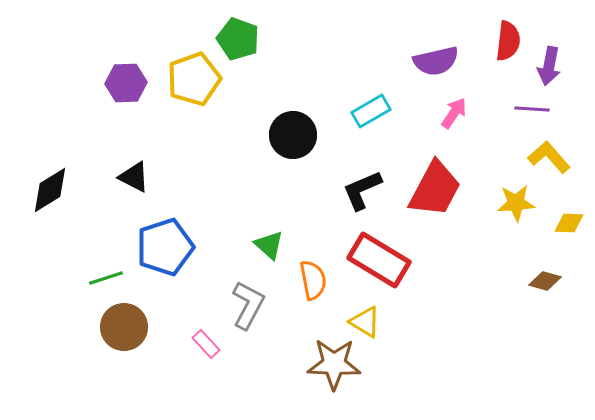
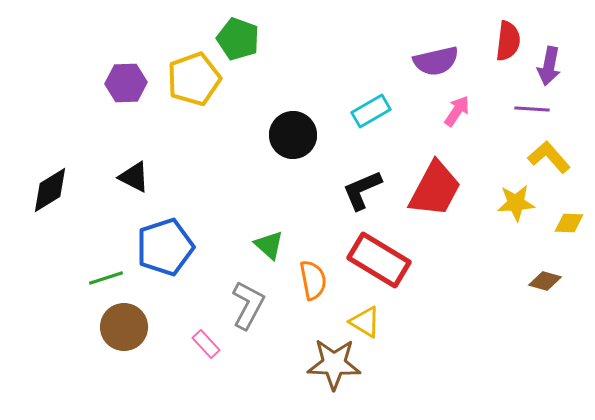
pink arrow: moved 3 px right, 2 px up
